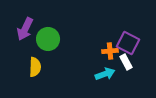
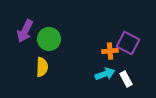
purple arrow: moved 2 px down
green circle: moved 1 px right
white rectangle: moved 17 px down
yellow semicircle: moved 7 px right
